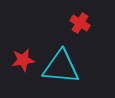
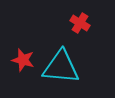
red star: rotated 25 degrees clockwise
